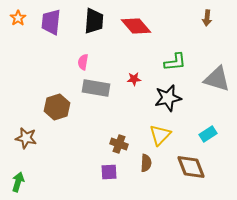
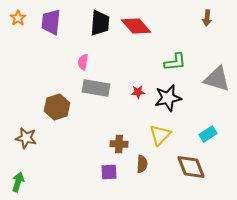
black trapezoid: moved 6 px right, 2 px down
red star: moved 4 px right, 13 px down
brown cross: rotated 18 degrees counterclockwise
brown semicircle: moved 4 px left, 1 px down
